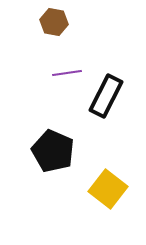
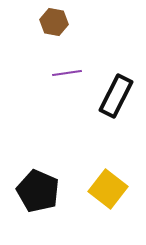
black rectangle: moved 10 px right
black pentagon: moved 15 px left, 40 px down
